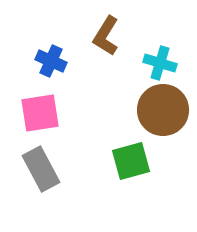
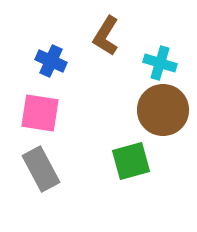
pink square: rotated 18 degrees clockwise
